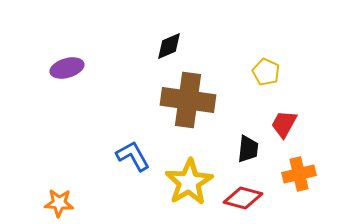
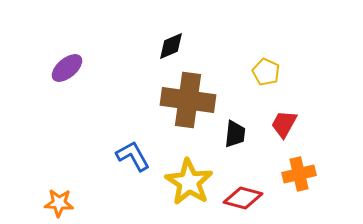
black diamond: moved 2 px right
purple ellipse: rotated 24 degrees counterclockwise
black trapezoid: moved 13 px left, 15 px up
yellow star: rotated 9 degrees counterclockwise
